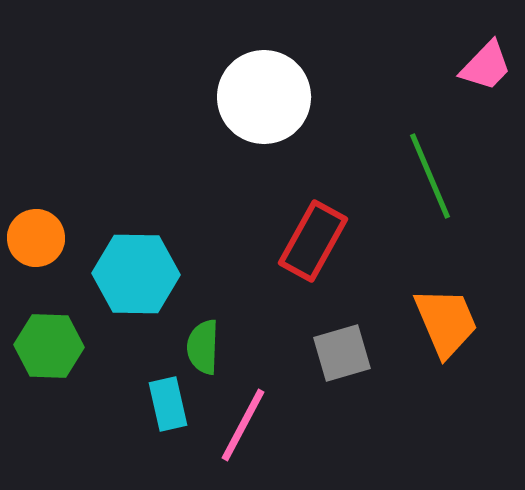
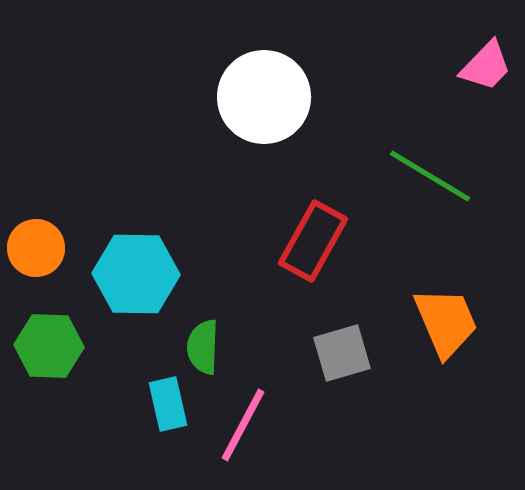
green line: rotated 36 degrees counterclockwise
orange circle: moved 10 px down
